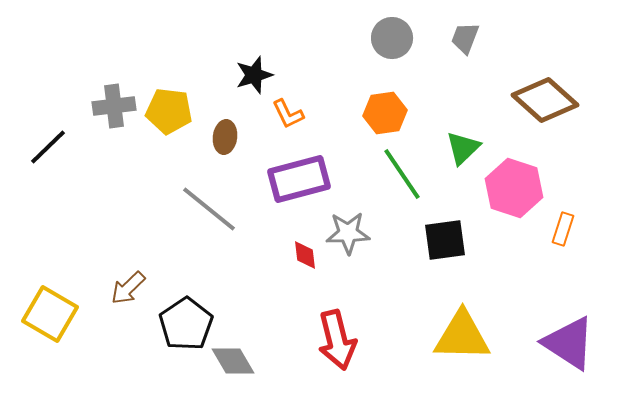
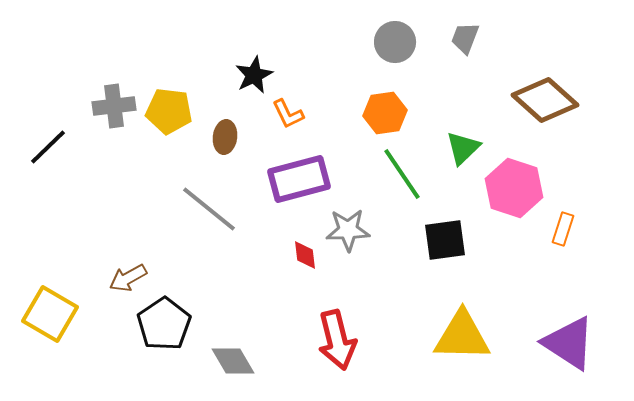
gray circle: moved 3 px right, 4 px down
black star: rotated 9 degrees counterclockwise
gray star: moved 3 px up
brown arrow: moved 10 px up; rotated 15 degrees clockwise
black pentagon: moved 22 px left
